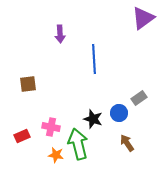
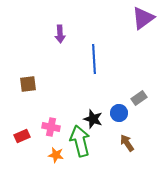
green arrow: moved 2 px right, 3 px up
